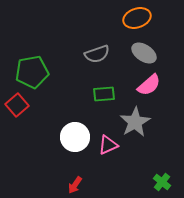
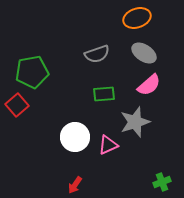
gray star: rotated 12 degrees clockwise
green cross: rotated 30 degrees clockwise
